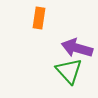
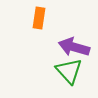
purple arrow: moved 3 px left, 1 px up
